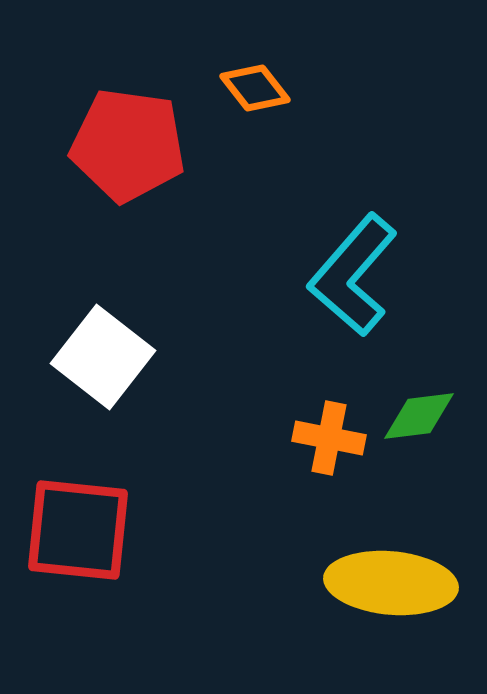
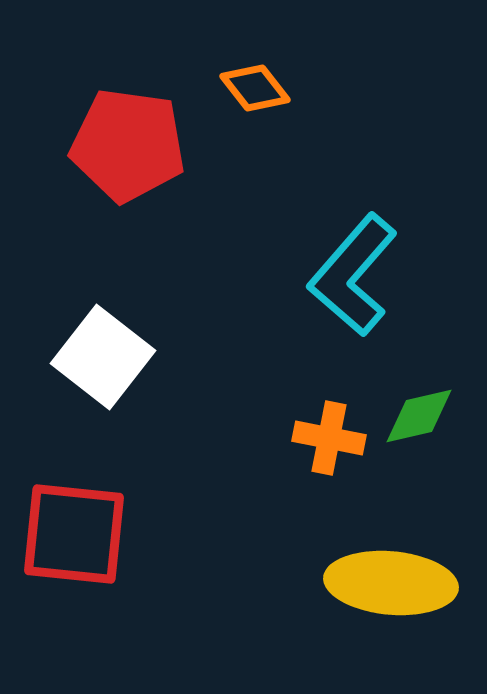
green diamond: rotated 6 degrees counterclockwise
red square: moved 4 px left, 4 px down
